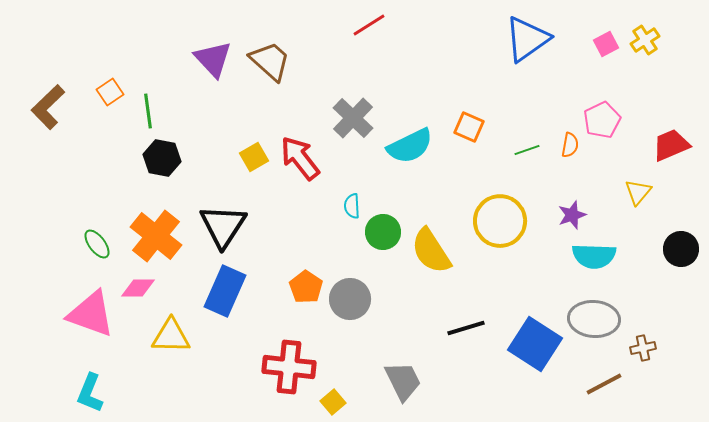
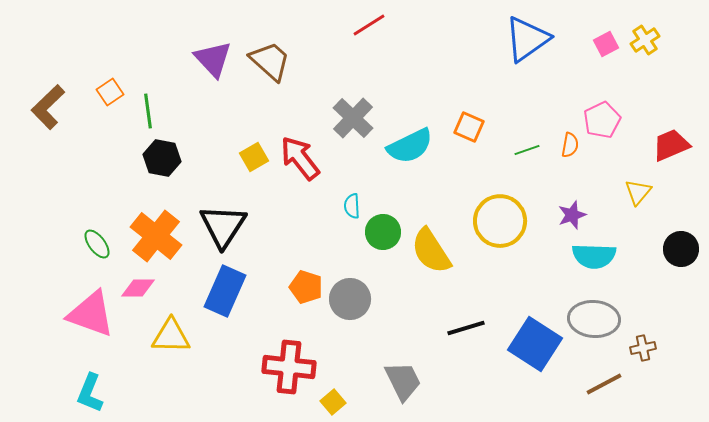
orange pentagon at (306, 287): rotated 16 degrees counterclockwise
